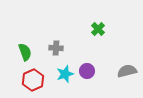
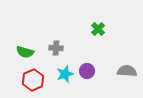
green semicircle: rotated 126 degrees clockwise
gray semicircle: rotated 18 degrees clockwise
